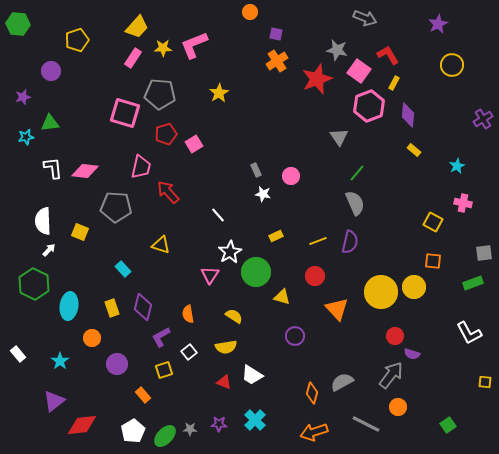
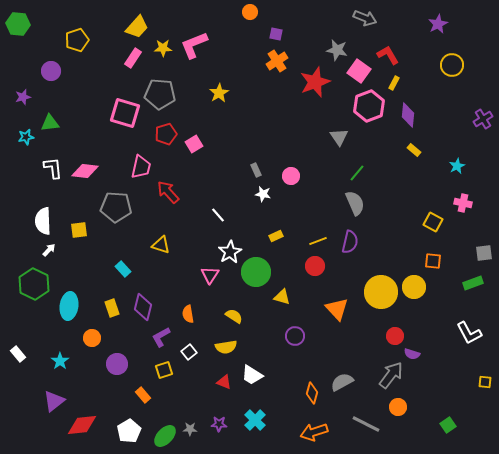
red star at (317, 79): moved 2 px left, 3 px down
yellow square at (80, 232): moved 1 px left, 2 px up; rotated 30 degrees counterclockwise
red circle at (315, 276): moved 10 px up
white pentagon at (133, 431): moved 4 px left
